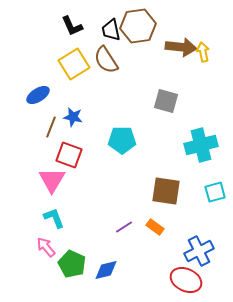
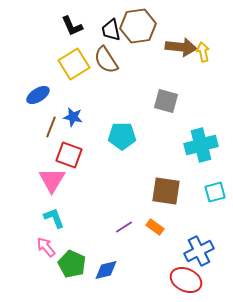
cyan pentagon: moved 4 px up
